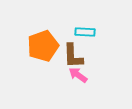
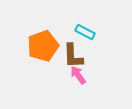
cyan rectangle: rotated 24 degrees clockwise
pink arrow: rotated 18 degrees clockwise
